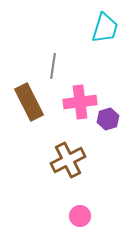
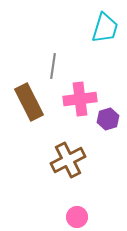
pink cross: moved 3 px up
pink circle: moved 3 px left, 1 px down
